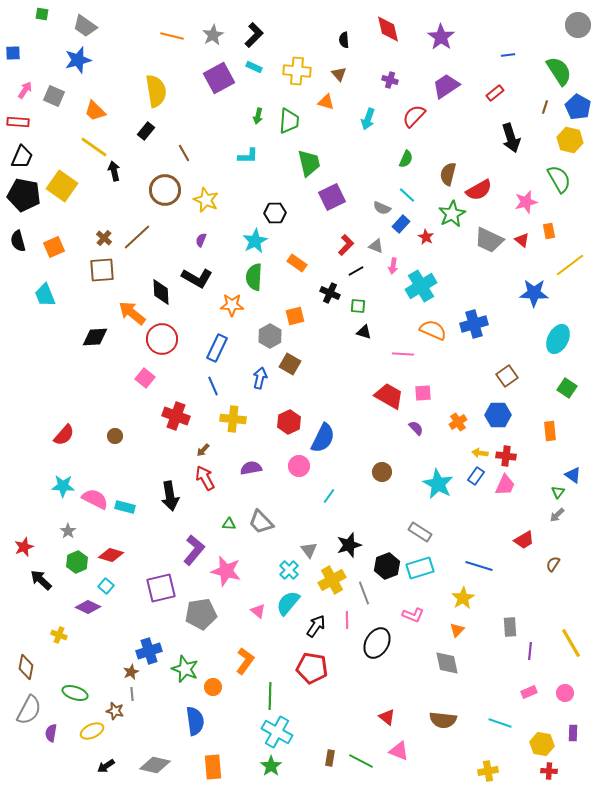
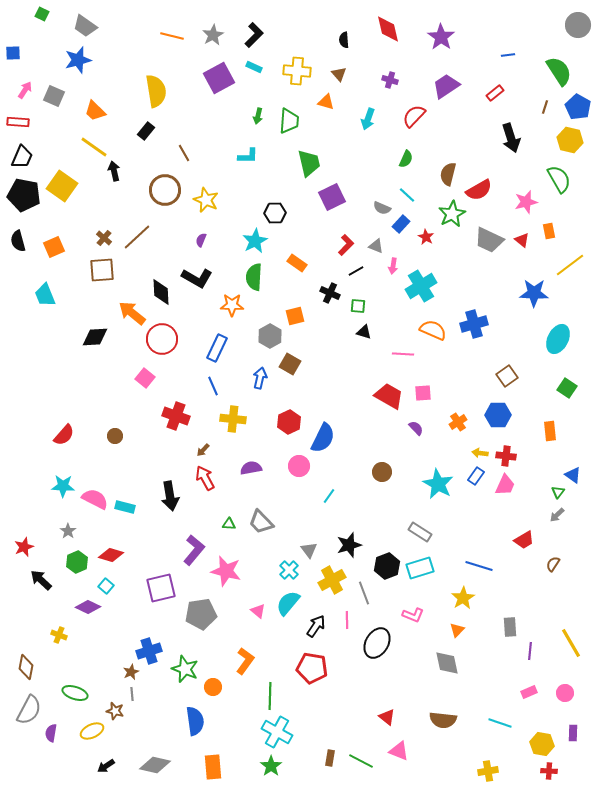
green square at (42, 14): rotated 16 degrees clockwise
